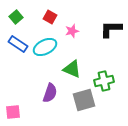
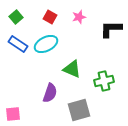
pink star: moved 7 px right, 14 px up
cyan ellipse: moved 1 px right, 3 px up
gray square: moved 5 px left, 10 px down
pink square: moved 2 px down
